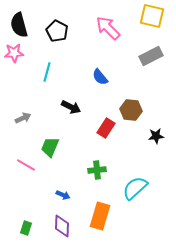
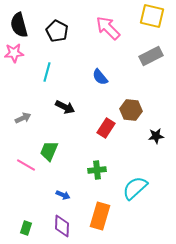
black arrow: moved 6 px left
green trapezoid: moved 1 px left, 4 px down
